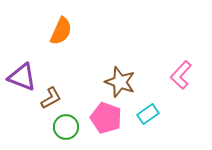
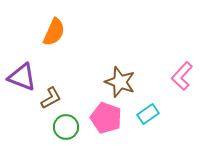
orange semicircle: moved 7 px left, 1 px down
pink L-shape: moved 1 px right, 1 px down
